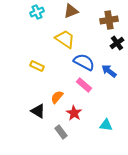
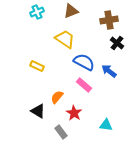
black cross: rotated 16 degrees counterclockwise
